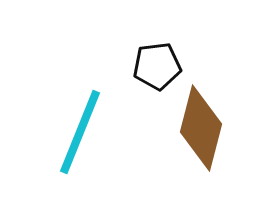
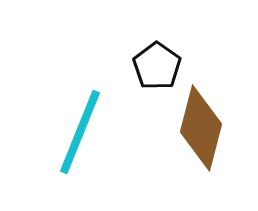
black pentagon: rotated 30 degrees counterclockwise
